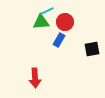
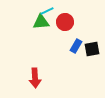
blue rectangle: moved 17 px right, 6 px down
